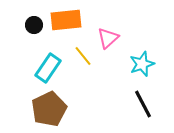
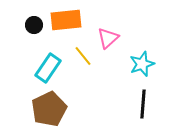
black line: rotated 32 degrees clockwise
